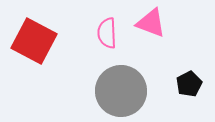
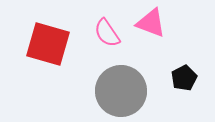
pink semicircle: rotated 32 degrees counterclockwise
red square: moved 14 px right, 3 px down; rotated 12 degrees counterclockwise
black pentagon: moved 5 px left, 6 px up
